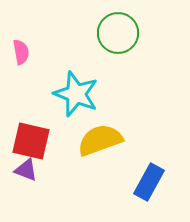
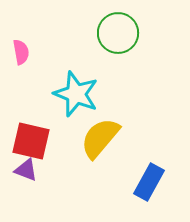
yellow semicircle: moved 2 px up; rotated 30 degrees counterclockwise
